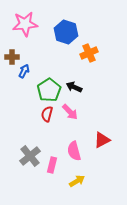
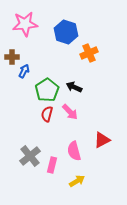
green pentagon: moved 2 px left
